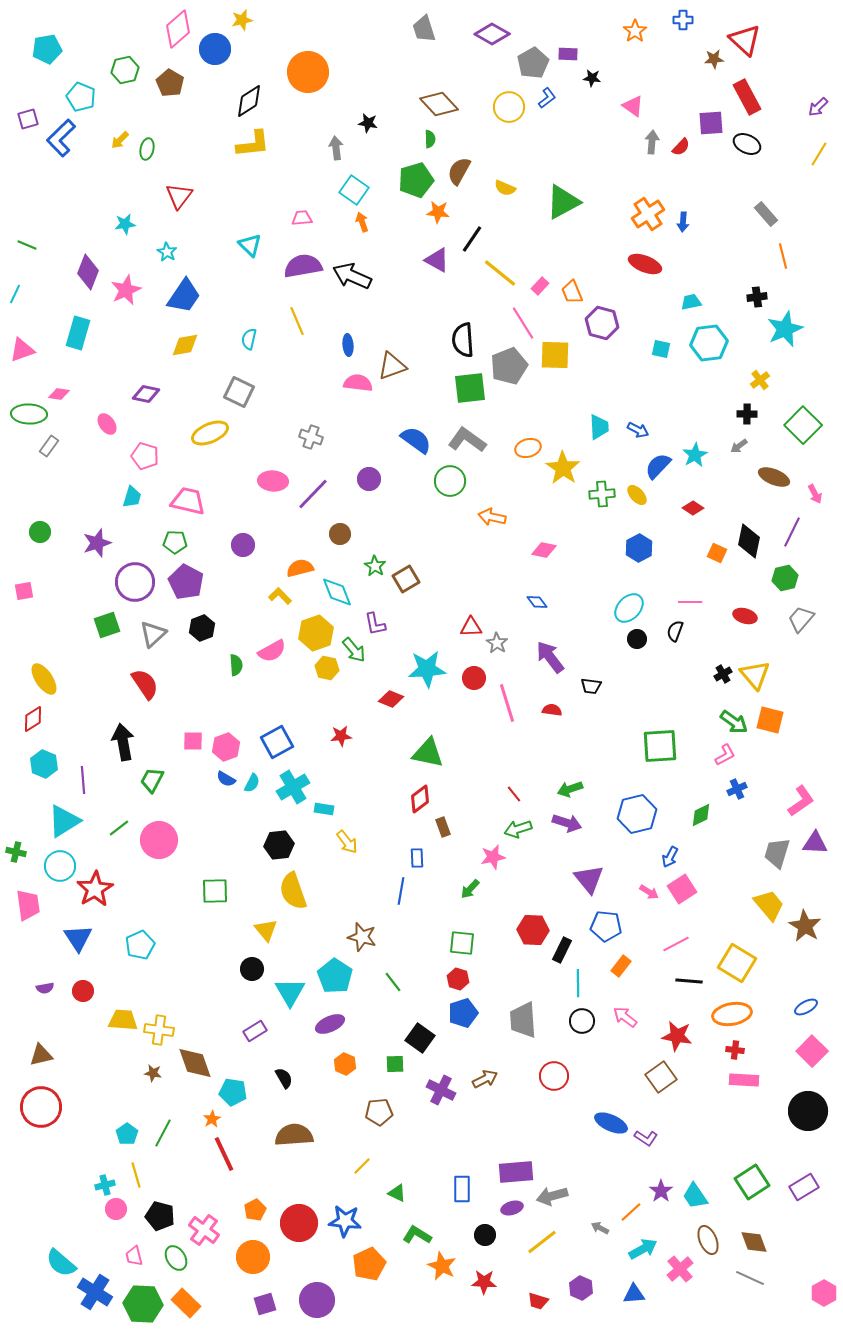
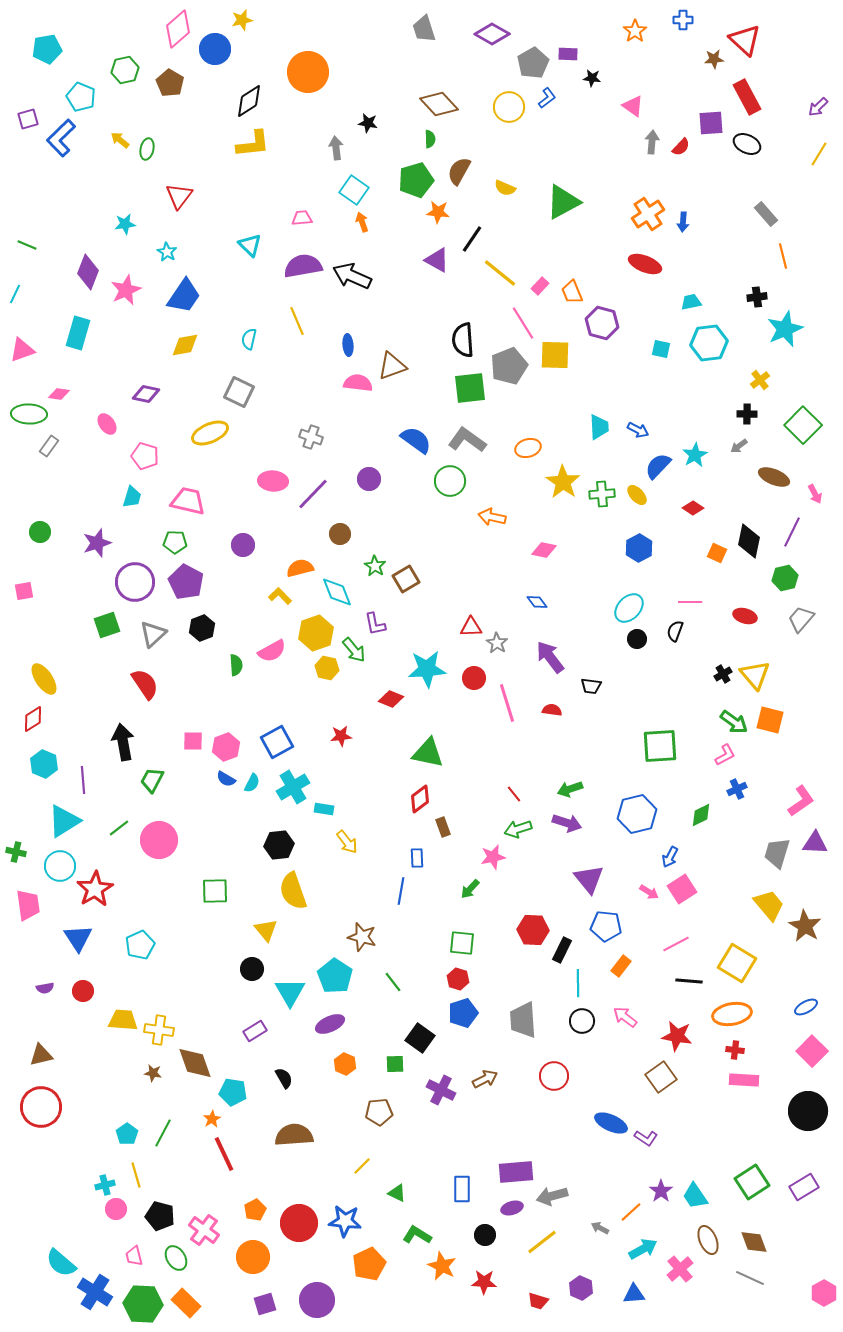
yellow arrow at (120, 140): rotated 84 degrees clockwise
yellow star at (563, 468): moved 14 px down
